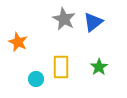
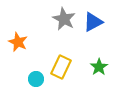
blue triangle: rotated 10 degrees clockwise
yellow rectangle: rotated 25 degrees clockwise
